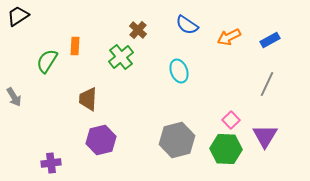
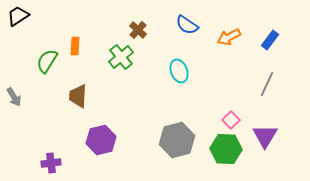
blue rectangle: rotated 24 degrees counterclockwise
brown trapezoid: moved 10 px left, 3 px up
